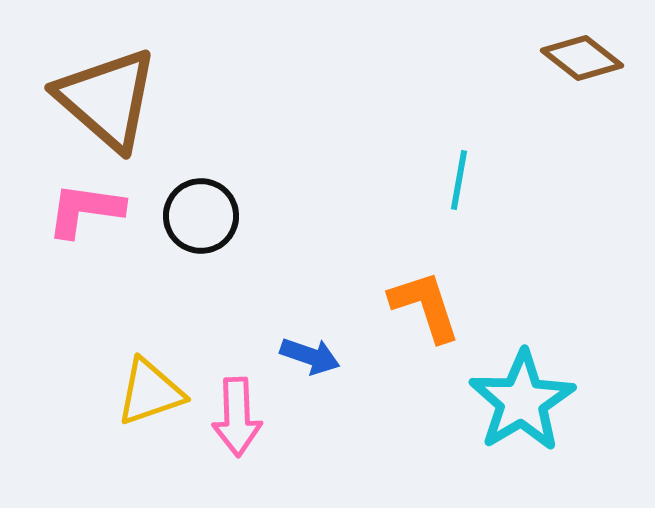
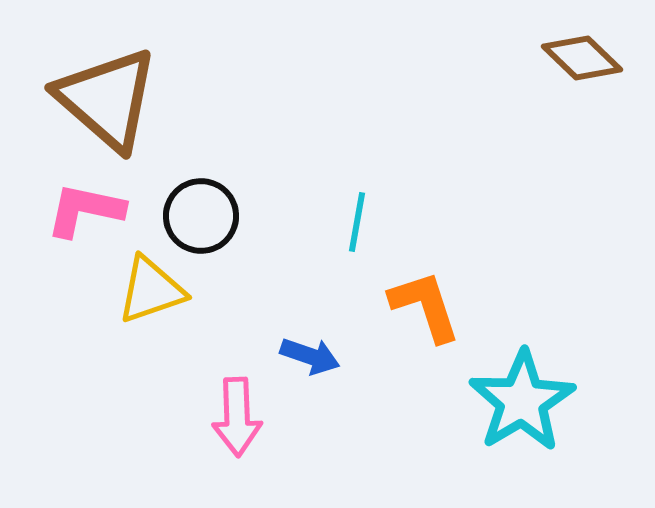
brown diamond: rotated 6 degrees clockwise
cyan line: moved 102 px left, 42 px down
pink L-shape: rotated 4 degrees clockwise
yellow triangle: moved 1 px right, 102 px up
